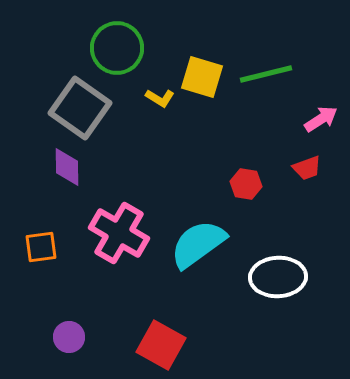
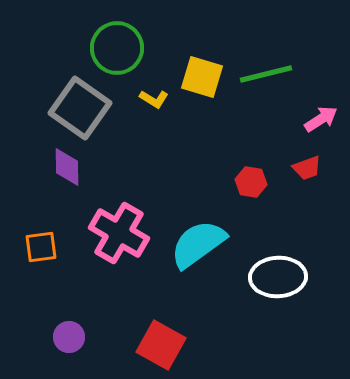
yellow L-shape: moved 6 px left, 1 px down
red hexagon: moved 5 px right, 2 px up
